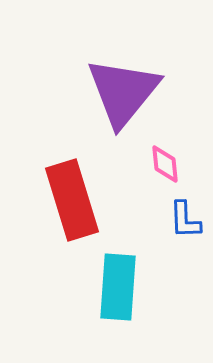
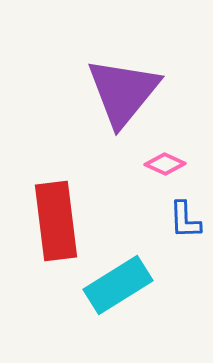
pink diamond: rotated 60 degrees counterclockwise
red rectangle: moved 16 px left, 21 px down; rotated 10 degrees clockwise
cyan rectangle: moved 2 px up; rotated 54 degrees clockwise
